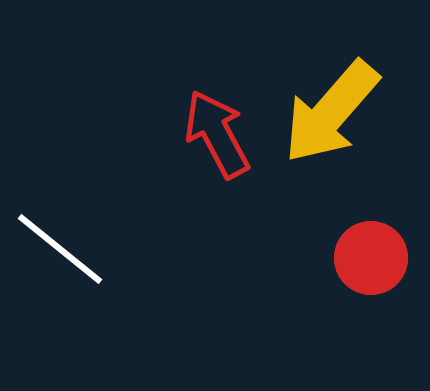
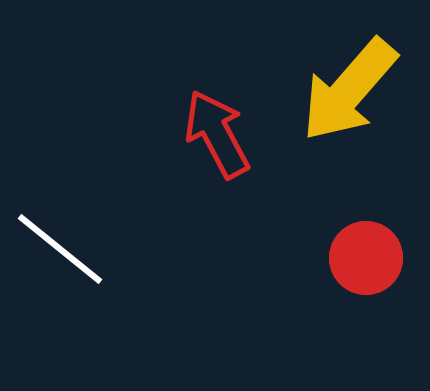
yellow arrow: moved 18 px right, 22 px up
red circle: moved 5 px left
